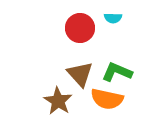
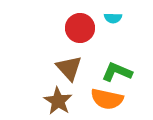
brown triangle: moved 11 px left, 6 px up
